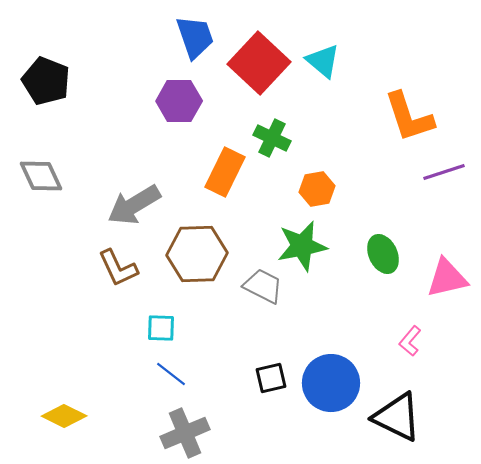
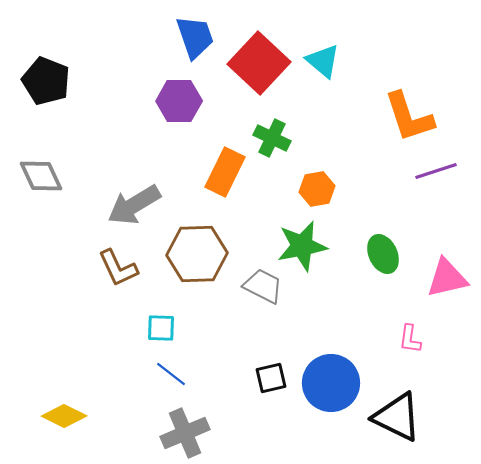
purple line: moved 8 px left, 1 px up
pink L-shape: moved 2 px up; rotated 32 degrees counterclockwise
